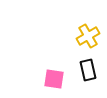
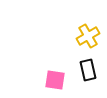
pink square: moved 1 px right, 1 px down
